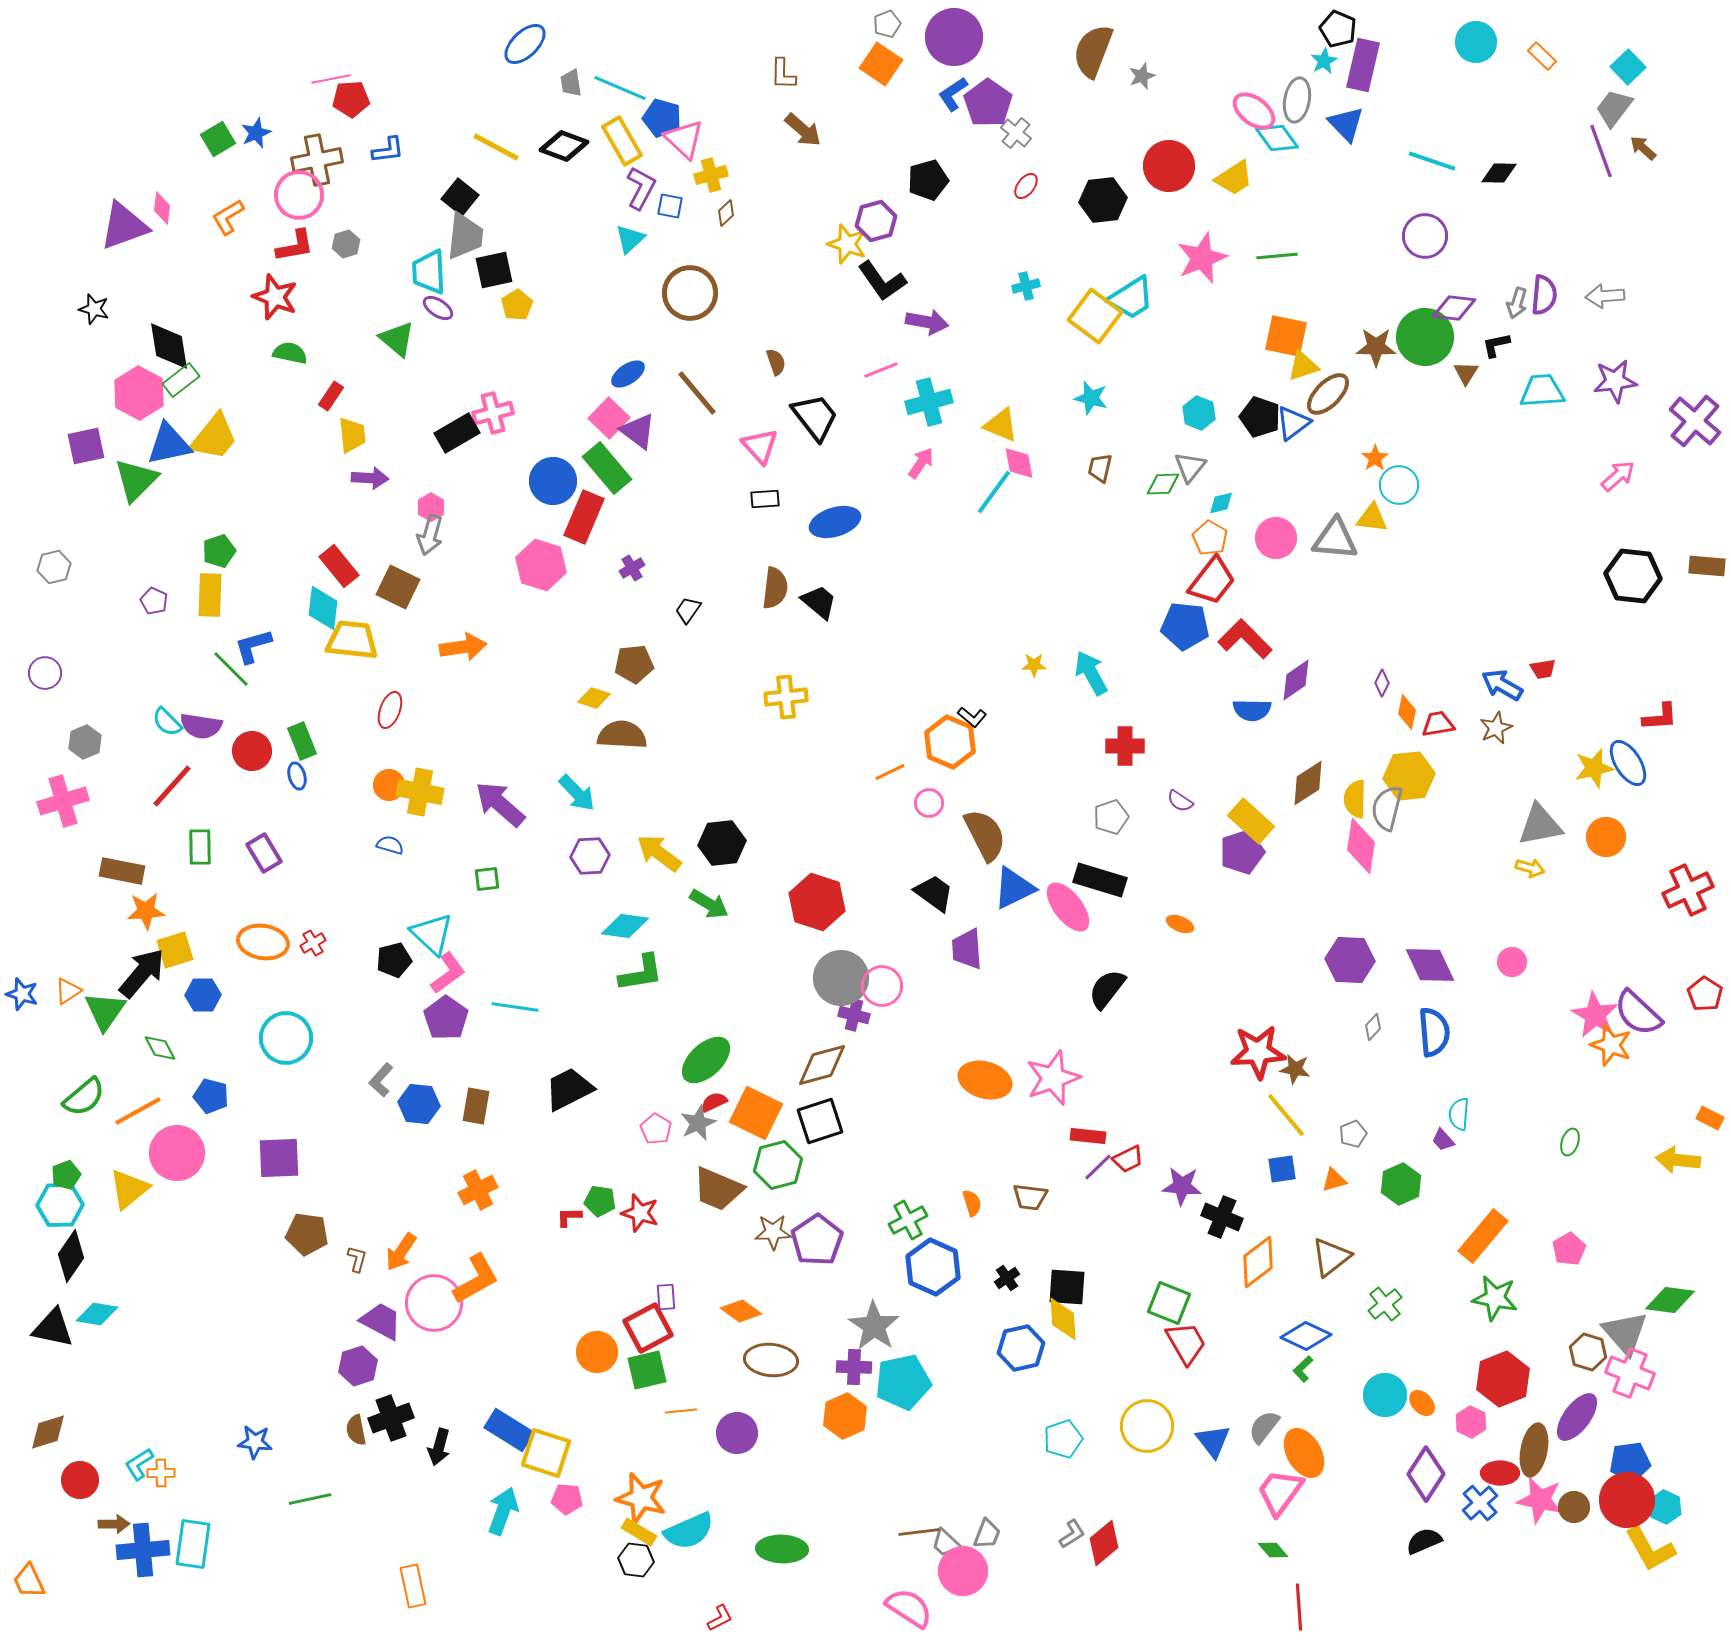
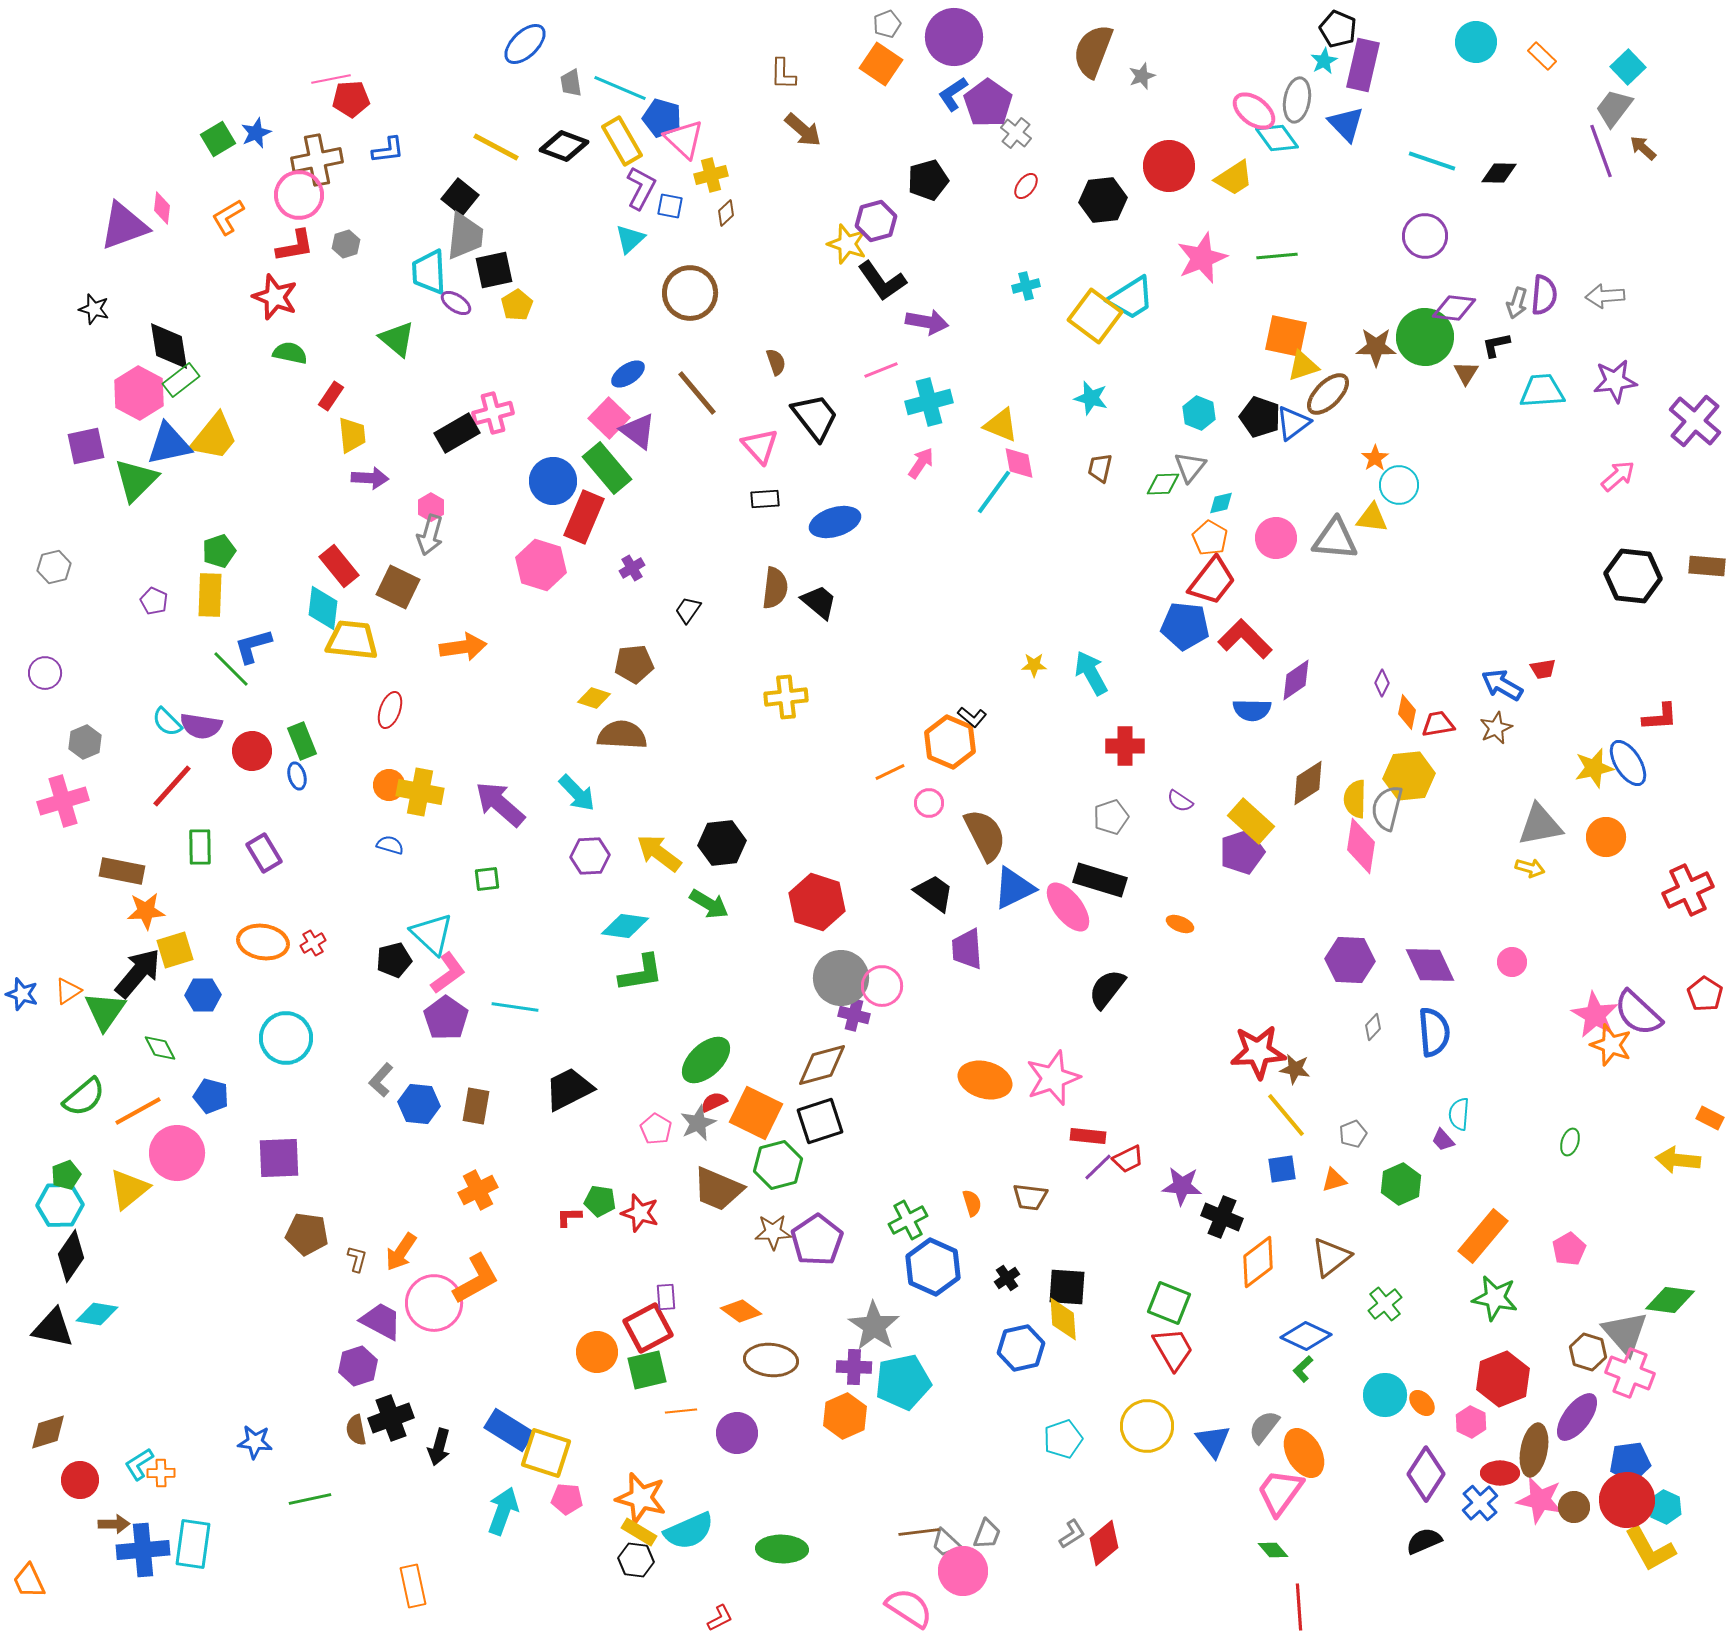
purple ellipse at (438, 308): moved 18 px right, 5 px up
black arrow at (142, 973): moved 4 px left
red trapezoid at (1186, 1343): moved 13 px left, 6 px down
